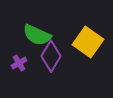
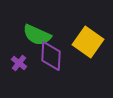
purple diamond: rotated 28 degrees counterclockwise
purple cross: rotated 21 degrees counterclockwise
